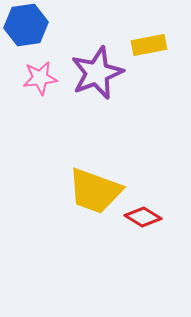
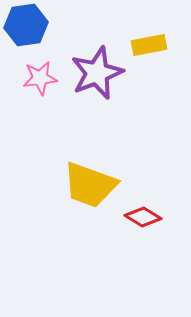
yellow trapezoid: moved 5 px left, 6 px up
